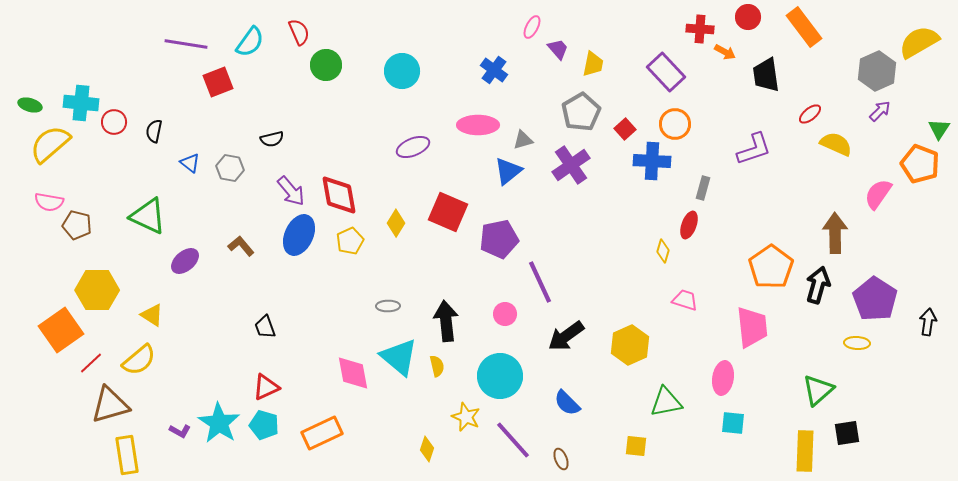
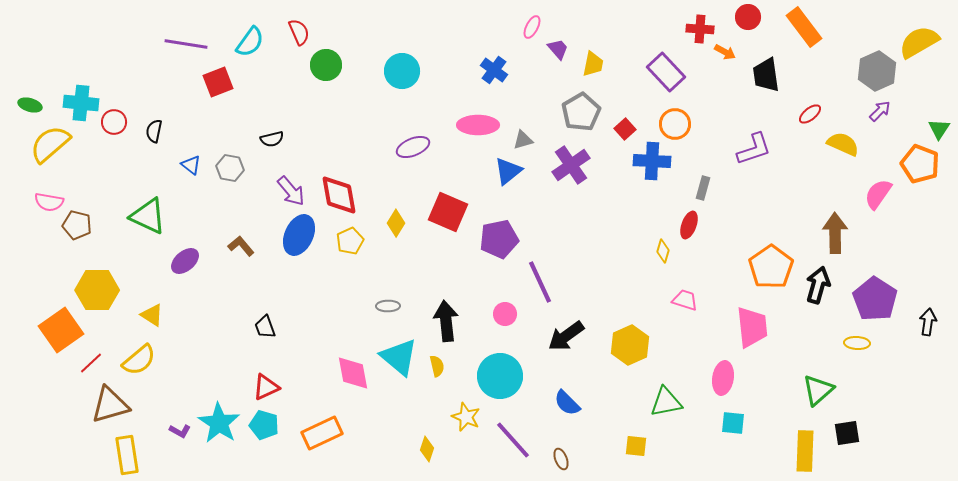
yellow semicircle at (836, 144): moved 7 px right
blue triangle at (190, 163): moved 1 px right, 2 px down
